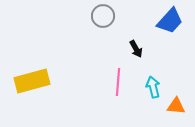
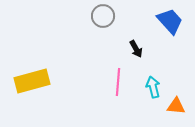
blue trapezoid: rotated 84 degrees counterclockwise
